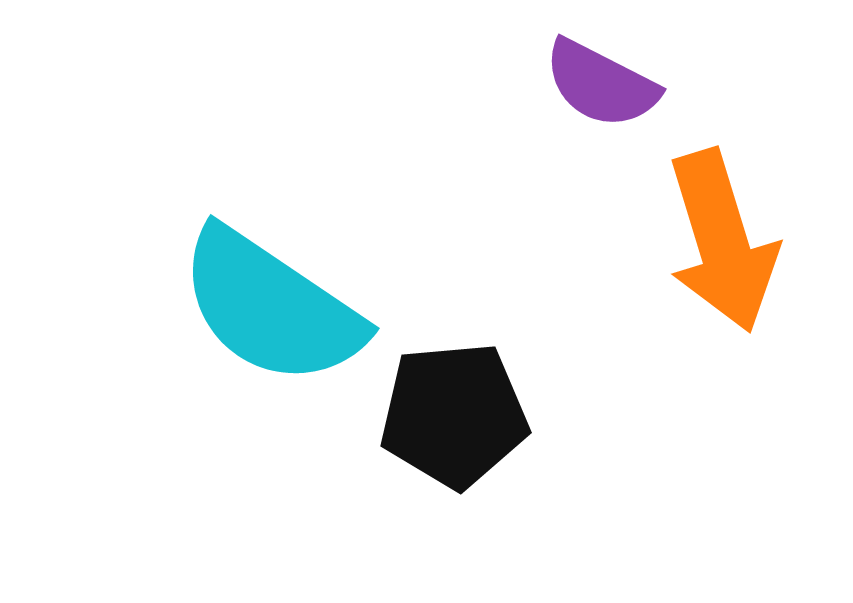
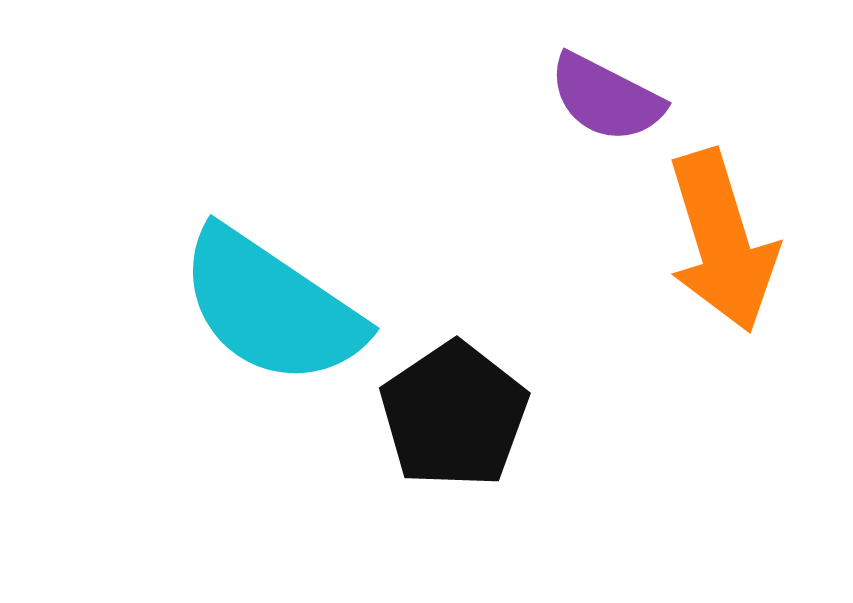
purple semicircle: moved 5 px right, 14 px down
black pentagon: rotated 29 degrees counterclockwise
